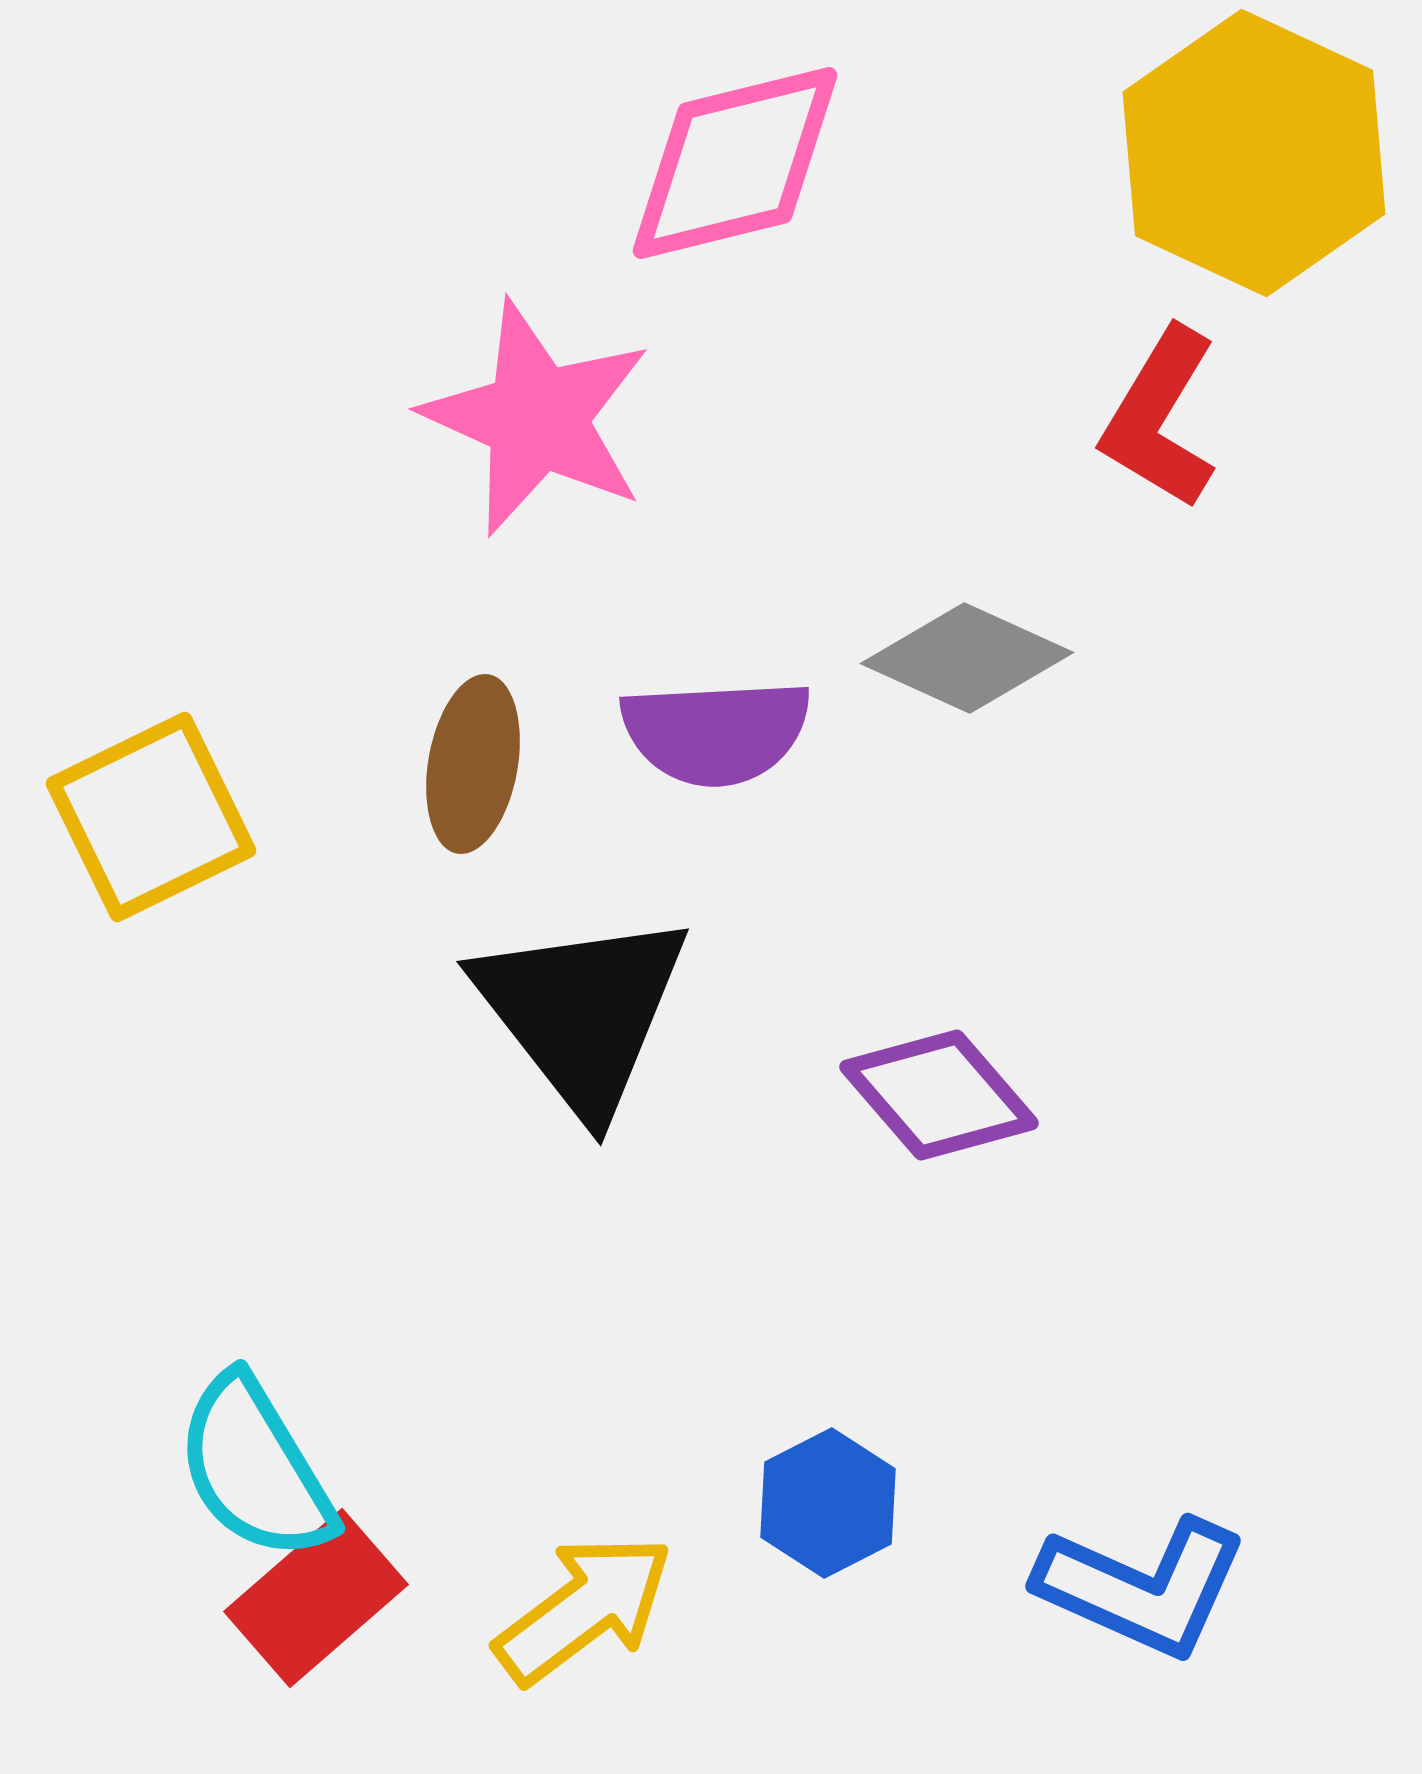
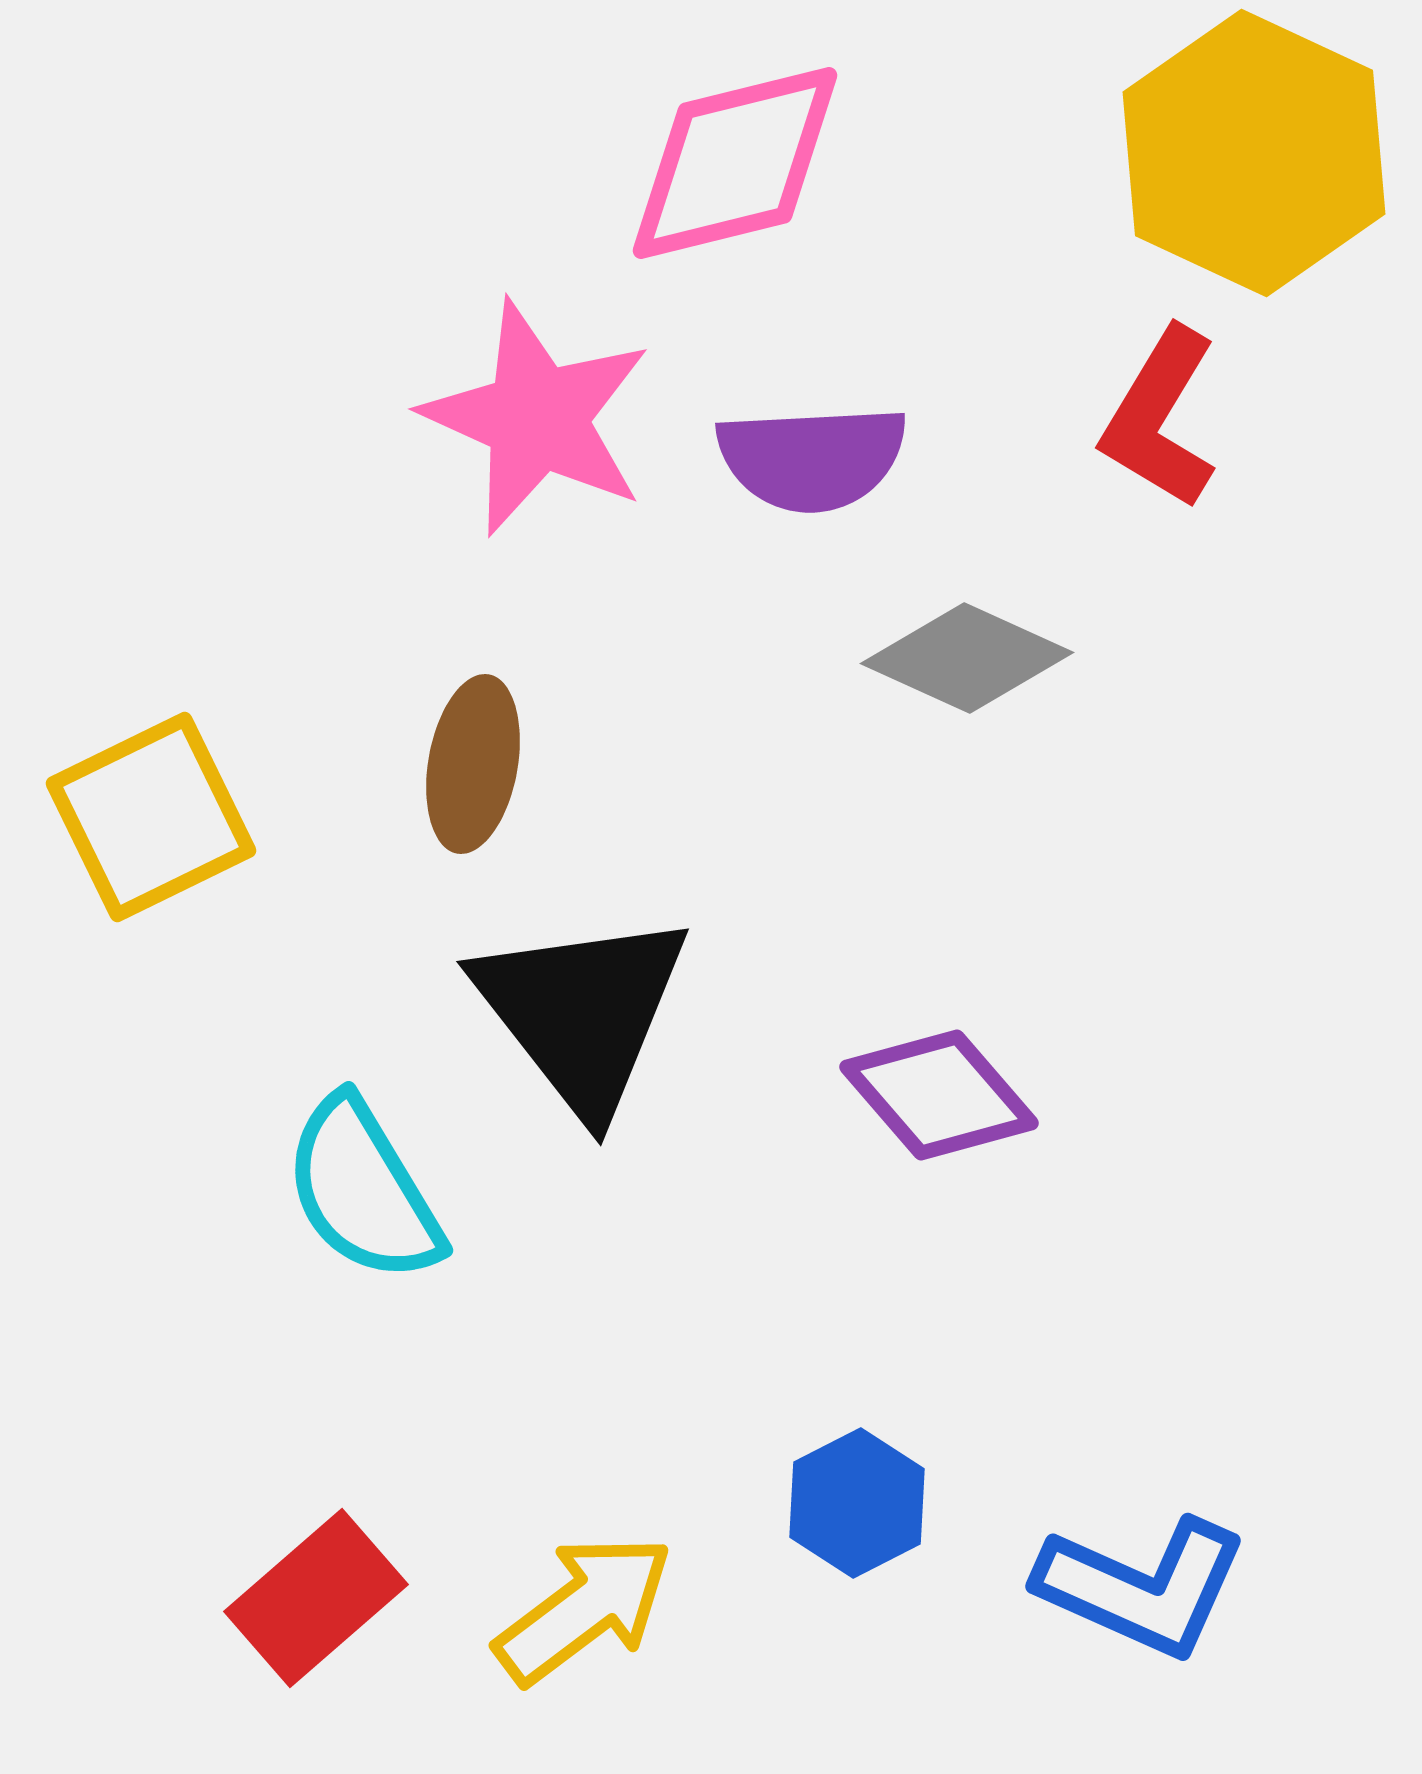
purple semicircle: moved 96 px right, 274 px up
cyan semicircle: moved 108 px right, 278 px up
blue hexagon: moved 29 px right
